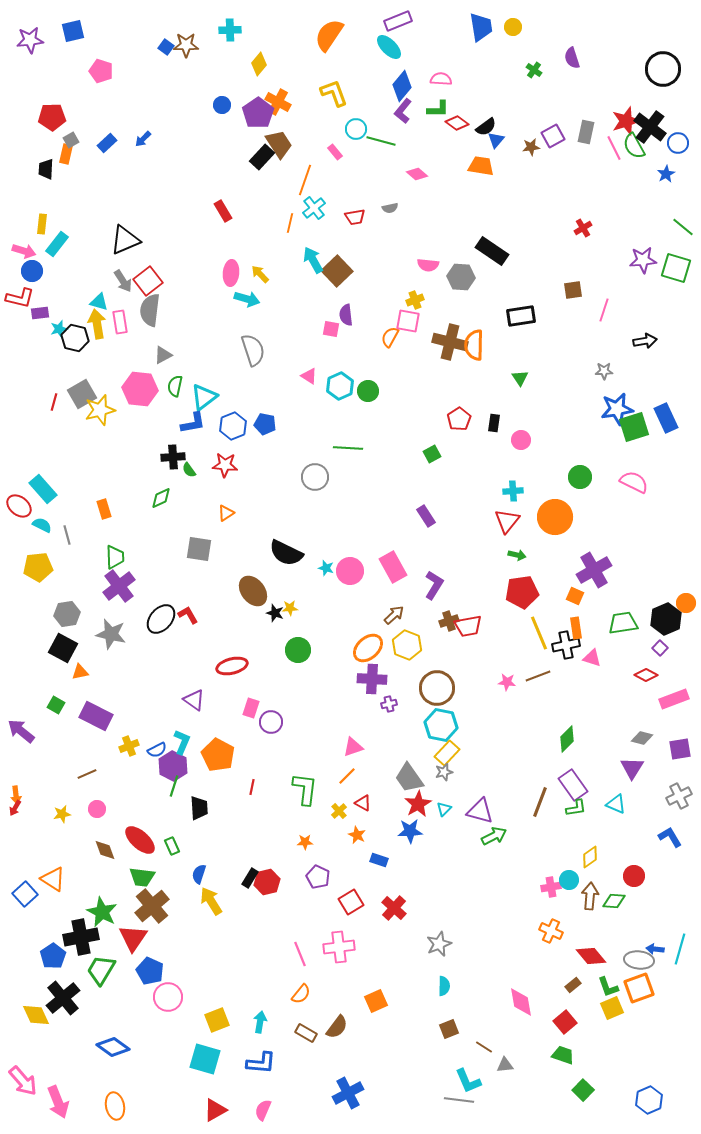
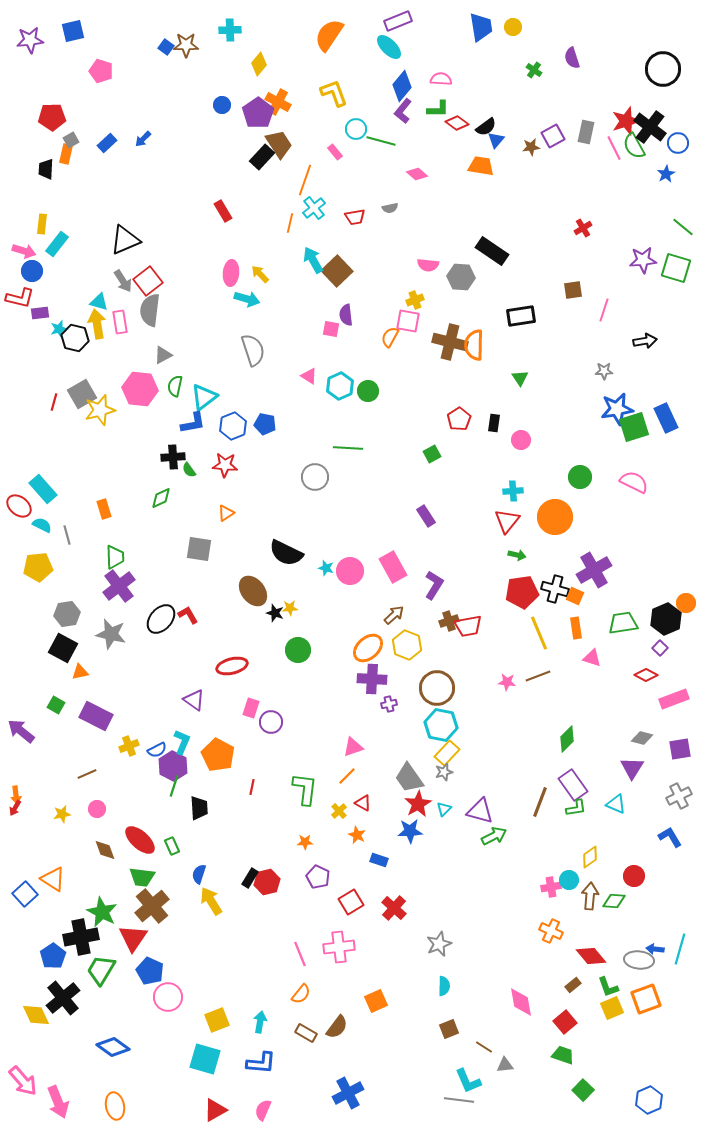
black cross at (566, 645): moved 11 px left, 56 px up; rotated 28 degrees clockwise
orange square at (639, 988): moved 7 px right, 11 px down
